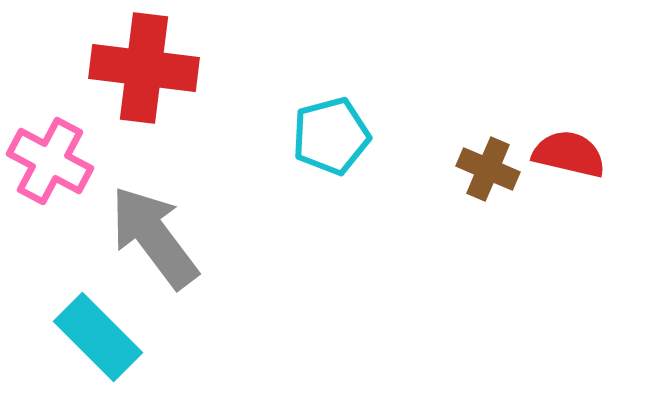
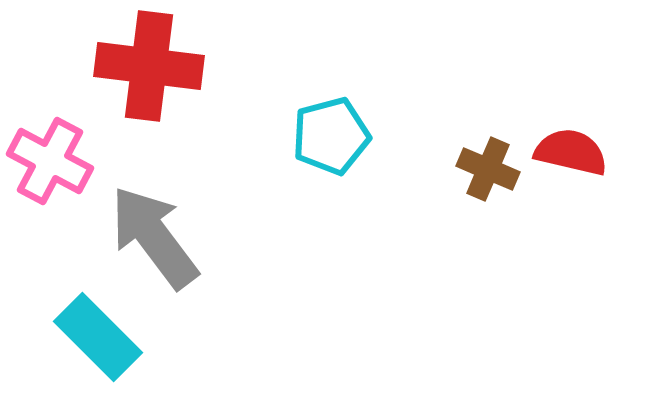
red cross: moved 5 px right, 2 px up
red semicircle: moved 2 px right, 2 px up
